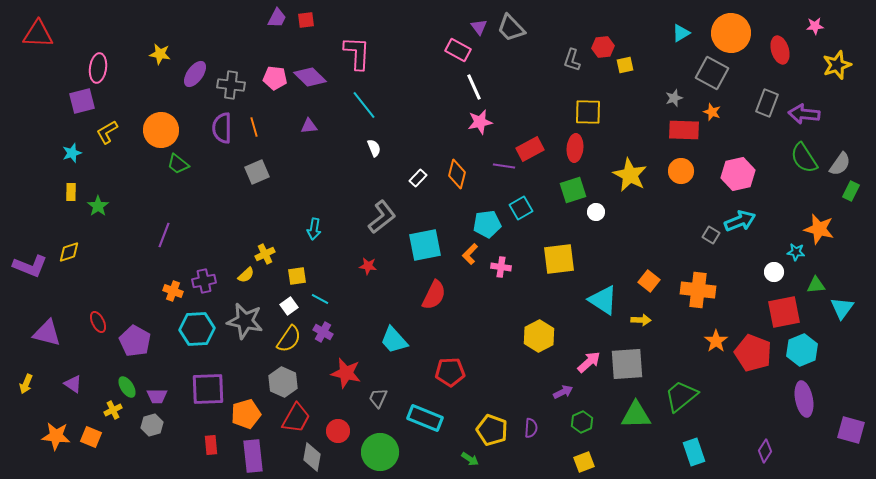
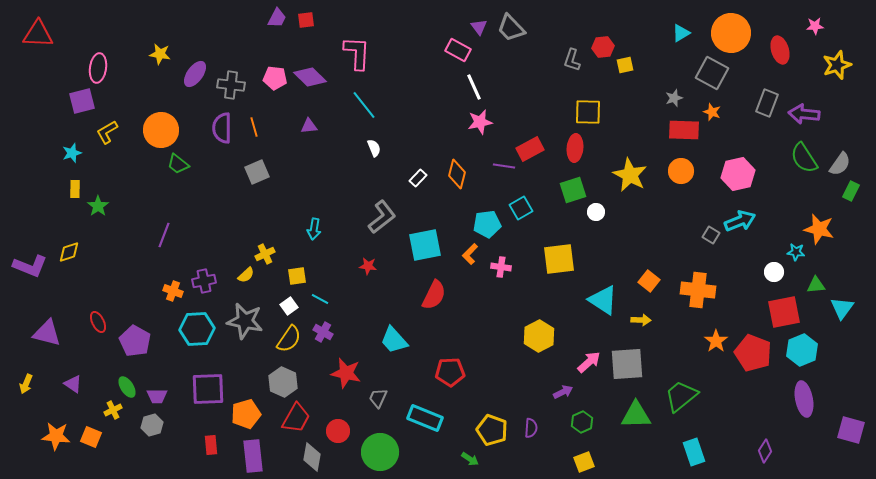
yellow rectangle at (71, 192): moved 4 px right, 3 px up
